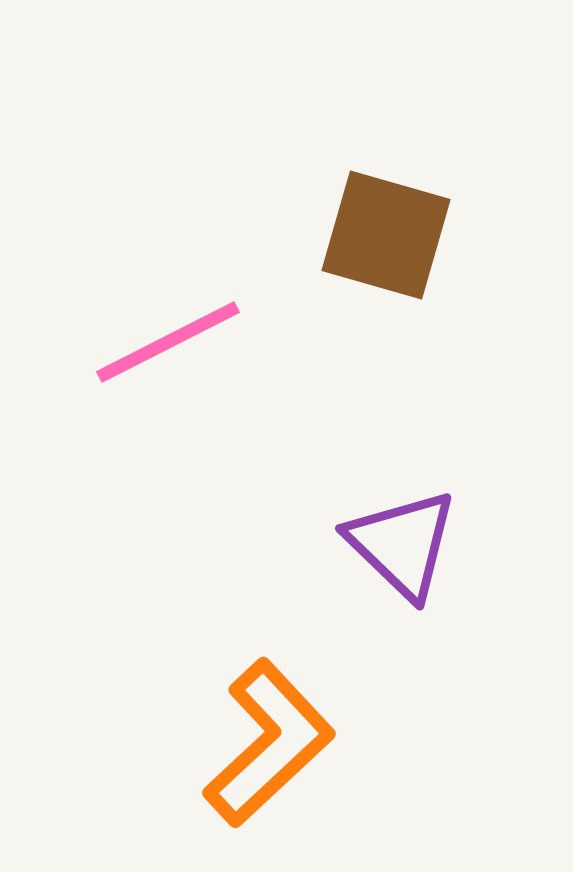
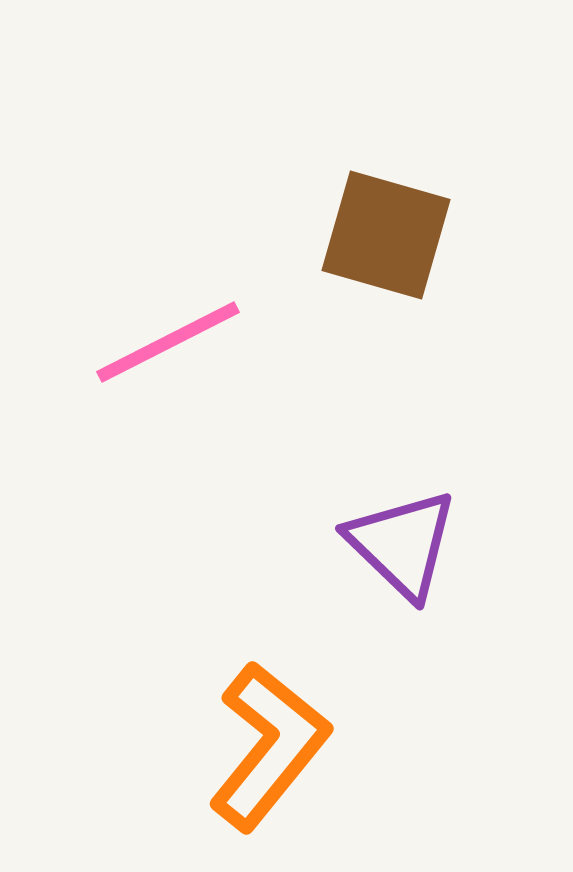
orange L-shape: moved 3 px down; rotated 8 degrees counterclockwise
